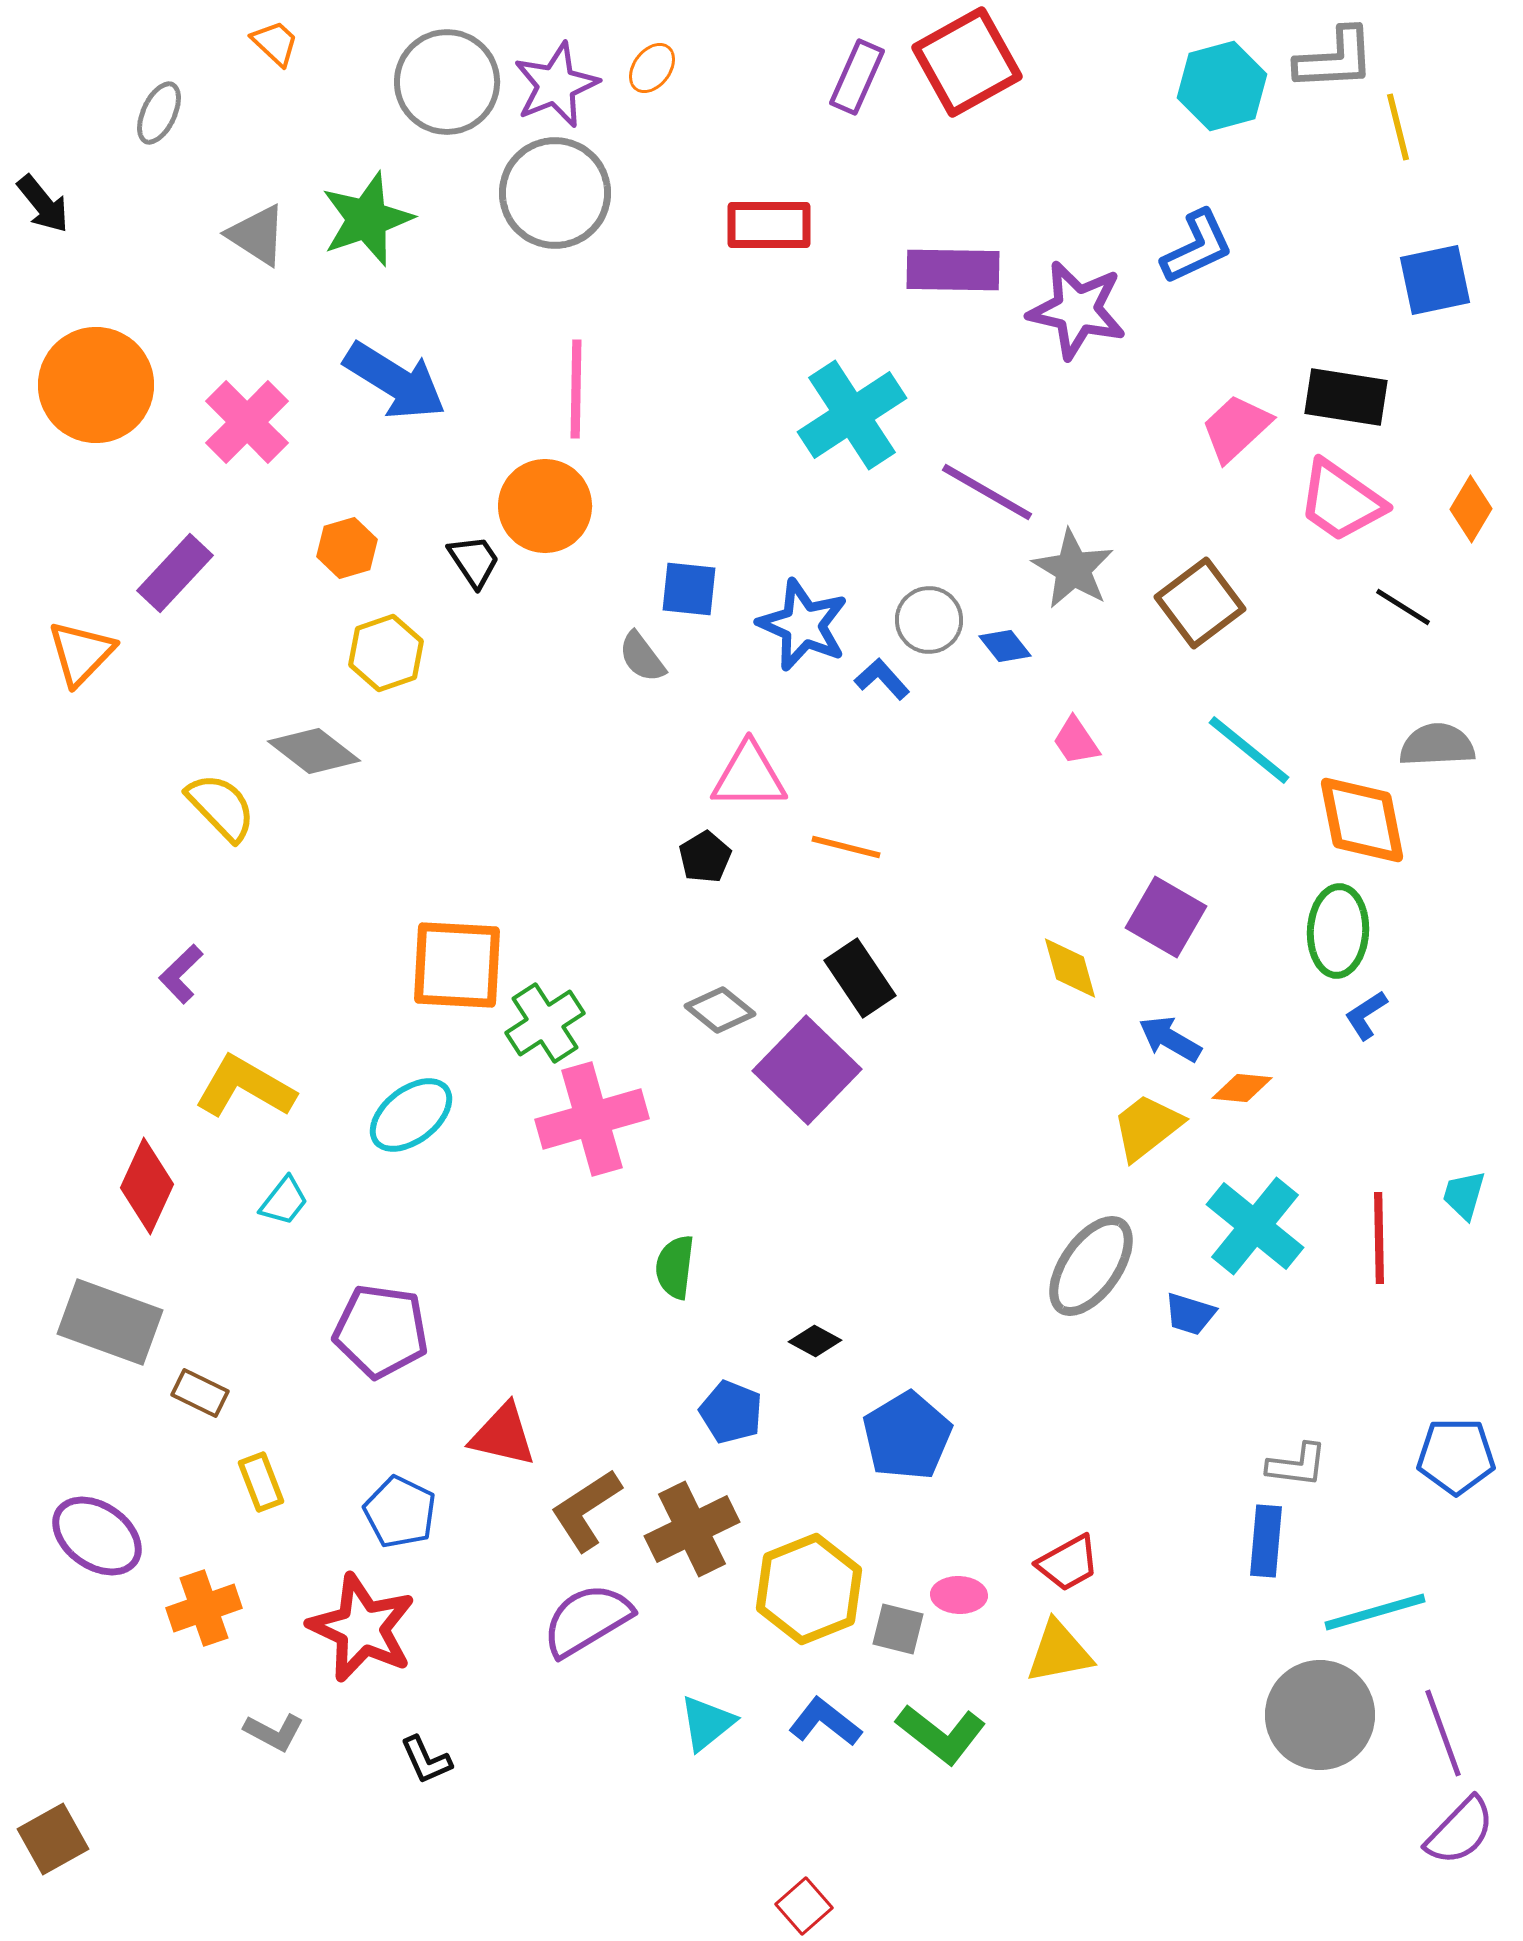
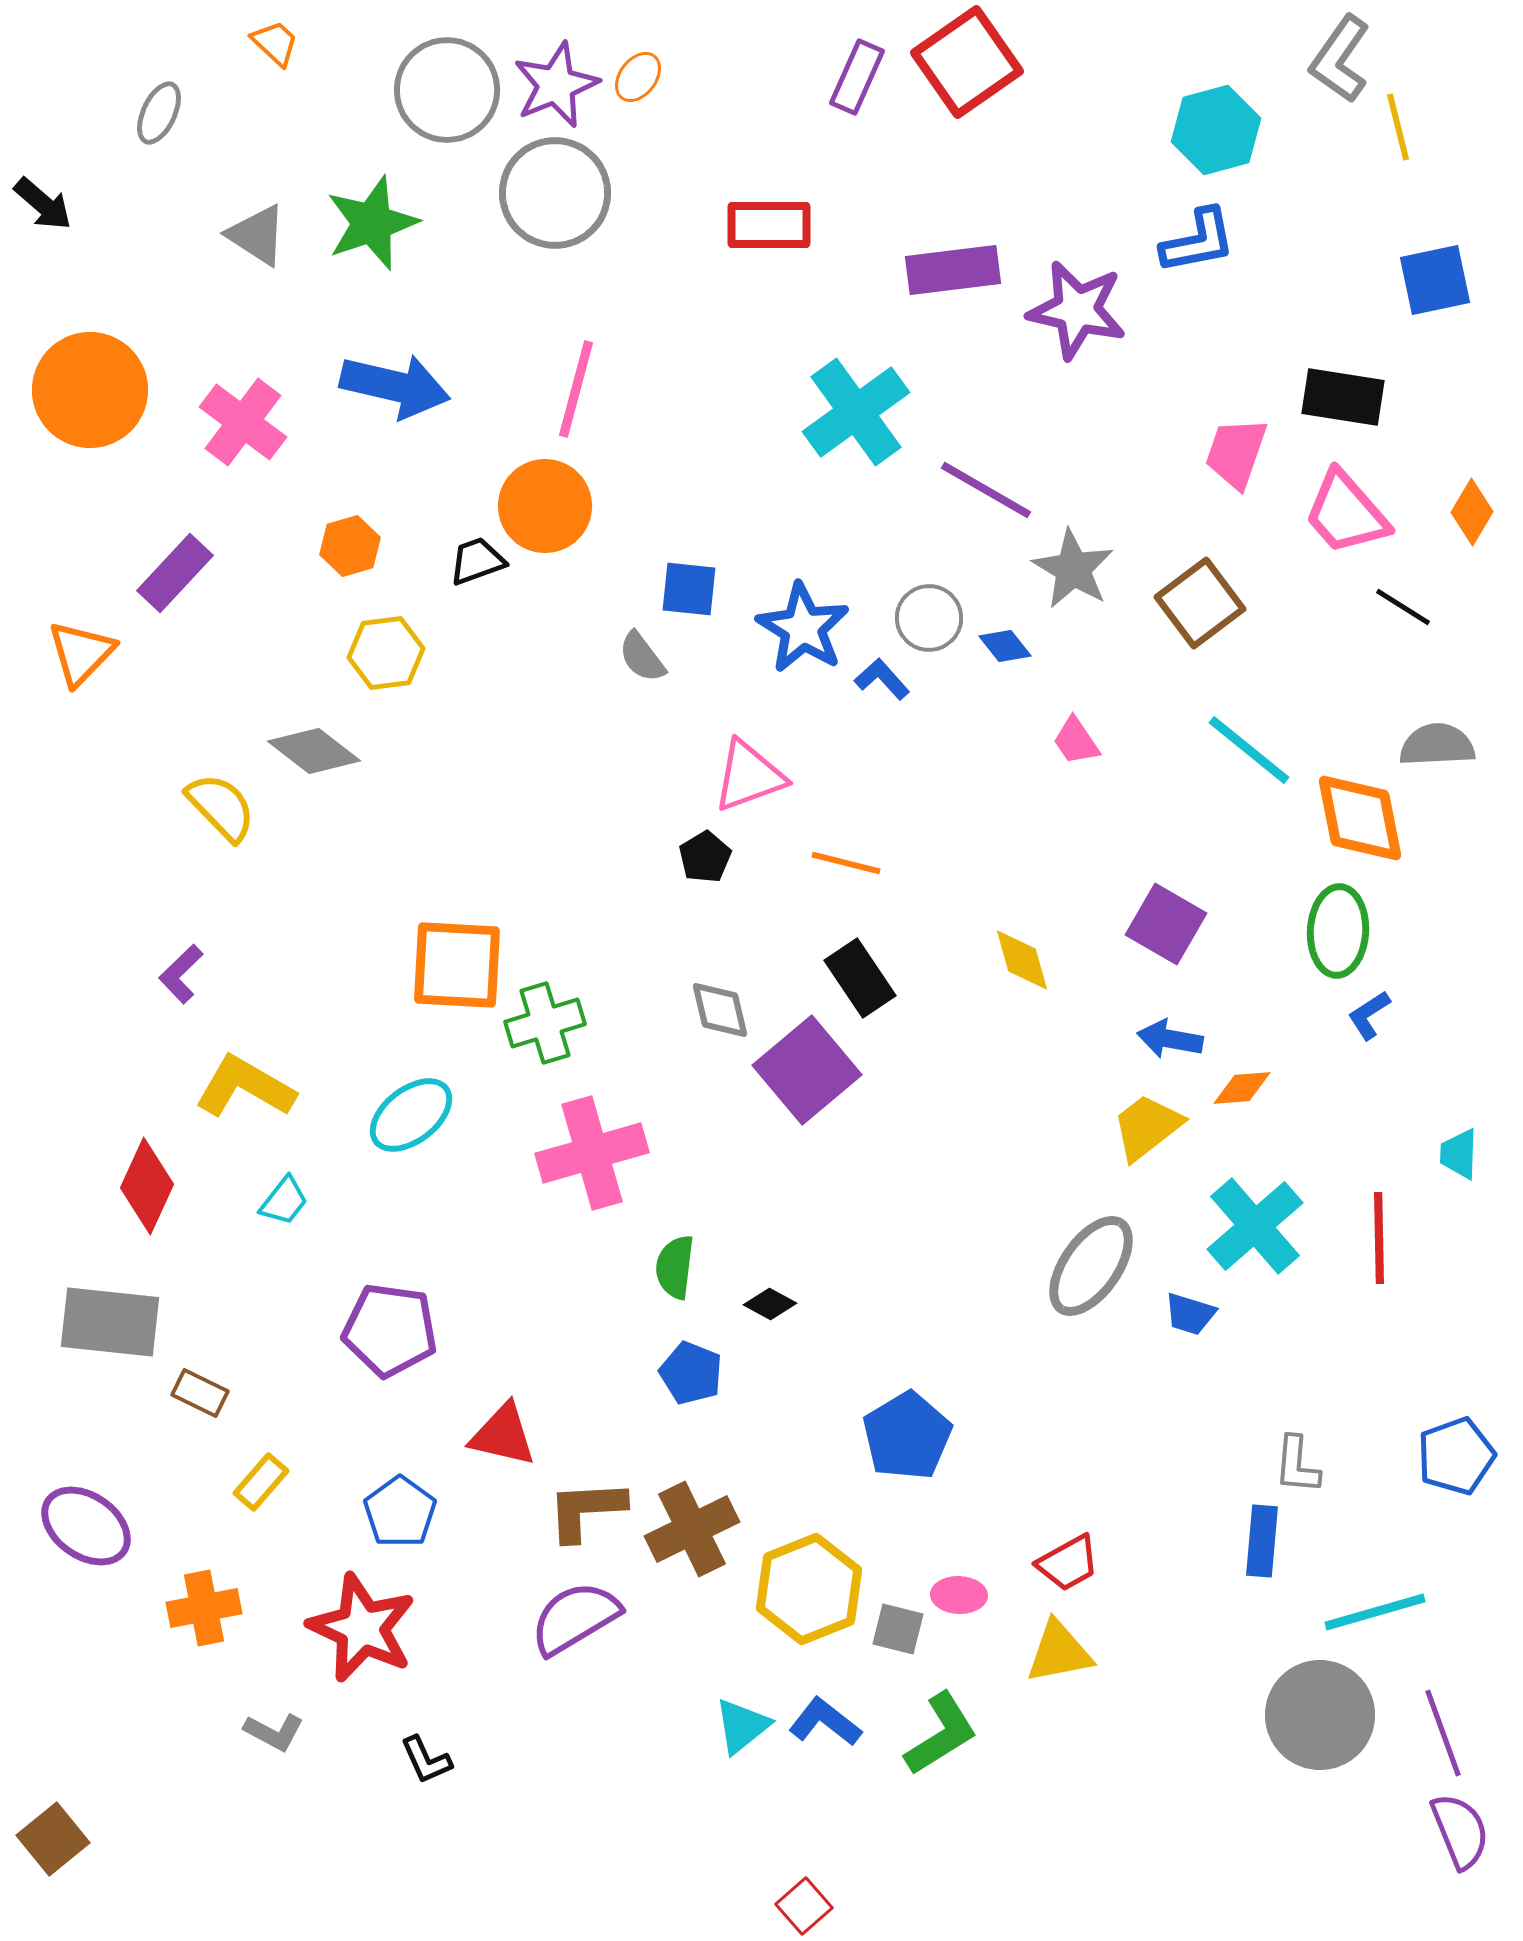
gray L-shape at (1335, 59): moved 5 px right; rotated 128 degrees clockwise
red square at (967, 62): rotated 6 degrees counterclockwise
orange ellipse at (652, 68): moved 14 px left, 9 px down
gray circle at (447, 82): moved 8 px down
cyan hexagon at (1222, 86): moved 6 px left, 44 px down
black arrow at (43, 204): rotated 10 degrees counterclockwise
green star at (367, 219): moved 5 px right, 4 px down
blue L-shape at (1197, 247): moved 1 px right, 6 px up; rotated 14 degrees clockwise
purple rectangle at (953, 270): rotated 8 degrees counterclockwise
blue arrow at (395, 381): moved 5 px down; rotated 19 degrees counterclockwise
orange circle at (96, 385): moved 6 px left, 5 px down
pink line at (576, 389): rotated 14 degrees clockwise
black rectangle at (1346, 397): moved 3 px left
cyan cross at (852, 415): moved 4 px right, 3 px up; rotated 3 degrees counterclockwise
pink cross at (247, 422): moved 4 px left; rotated 8 degrees counterclockwise
pink trapezoid at (1236, 428): moved 25 px down; rotated 28 degrees counterclockwise
purple line at (987, 492): moved 1 px left, 2 px up
pink trapezoid at (1341, 501): moved 5 px right, 12 px down; rotated 14 degrees clockwise
orange diamond at (1471, 509): moved 1 px right, 3 px down
orange hexagon at (347, 548): moved 3 px right, 2 px up
black trapezoid at (474, 561): moved 3 px right; rotated 76 degrees counterclockwise
gray circle at (929, 620): moved 2 px up
blue star at (803, 625): moved 3 px down; rotated 8 degrees clockwise
yellow hexagon at (386, 653): rotated 12 degrees clockwise
pink triangle at (749, 776): rotated 20 degrees counterclockwise
orange diamond at (1362, 820): moved 2 px left, 2 px up
orange line at (846, 847): moved 16 px down
purple square at (1166, 917): moved 7 px down
yellow diamond at (1070, 968): moved 48 px left, 8 px up
gray diamond at (720, 1010): rotated 38 degrees clockwise
blue L-shape at (1366, 1015): moved 3 px right
green cross at (545, 1023): rotated 16 degrees clockwise
blue arrow at (1170, 1039): rotated 20 degrees counterclockwise
purple square at (807, 1070): rotated 6 degrees clockwise
orange diamond at (1242, 1088): rotated 10 degrees counterclockwise
pink cross at (592, 1119): moved 34 px down
cyan trapezoid at (1464, 1195): moved 5 px left, 41 px up; rotated 14 degrees counterclockwise
cyan cross at (1255, 1226): rotated 10 degrees clockwise
gray rectangle at (110, 1322): rotated 14 degrees counterclockwise
purple pentagon at (381, 1331): moved 9 px right, 1 px up
black diamond at (815, 1341): moved 45 px left, 37 px up
blue pentagon at (731, 1412): moved 40 px left, 39 px up
blue pentagon at (1456, 1456): rotated 20 degrees counterclockwise
gray L-shape at (1297, 1465): rotated 88 degrees clockwise
yellow rectangle at (261, 1482): rotated 62 degrees clockwise
brown L-shape at (586, 1510): rotated 30 degrees clockwise
blue pentagon at (400, 1512): rotated 10 degrees clockwise
purple ellipse at (97, 1536): moved 11 px left, 10 px up
blue rectangle at (1266, 1541): moved 4 px left
orange cross at (204, 1608): rotated 8 degrees clockwise
purple semicircle at (587, 1620): moved 12 px left, 2 px up
cyan triangle at (707, 1723): moved 35 px right, 3 px down
green L-shape at (941, 1734): rotated 70 degrees counterclockwise
purple semicircle at (1460, 1831): rotated 66 degrees counterclockwise
brown square at (53, 1839): rotated 10 degrees counterclockwise
